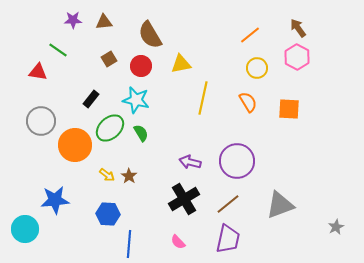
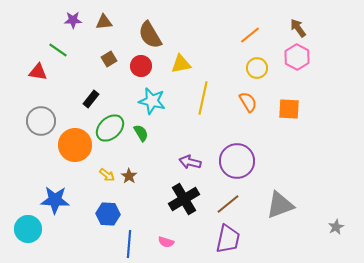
cyan star: moved 16 px right, 1 px down
blue star: rotated 8 degrees clockwise
cyan circle: moved 3 px right
pink semicircle: moved 12 px left; rotated 28 degrees counterclockwise
